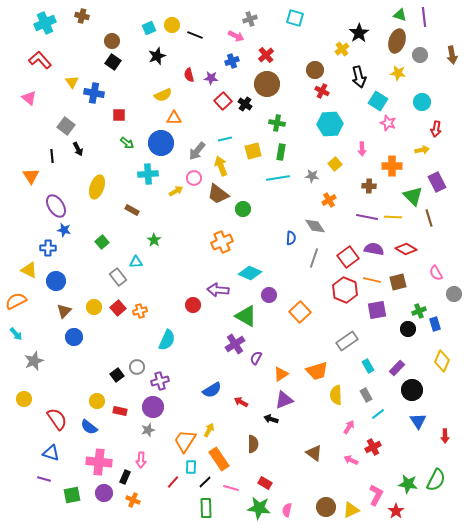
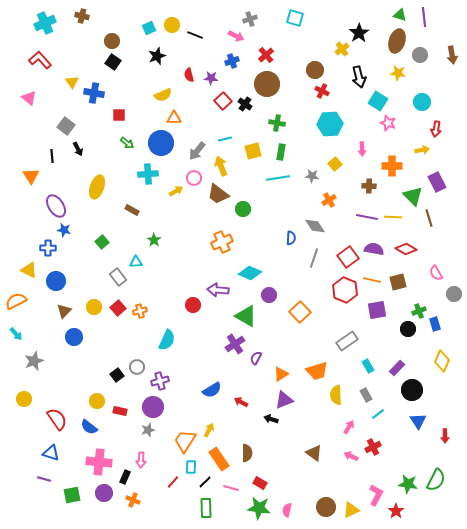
brown semicircle at (253, 444): moved 6 px left, 9 px down
pink arrow at (351, 460): moved 4 px up
red rectangle at (265, 483): moved 5 px left
